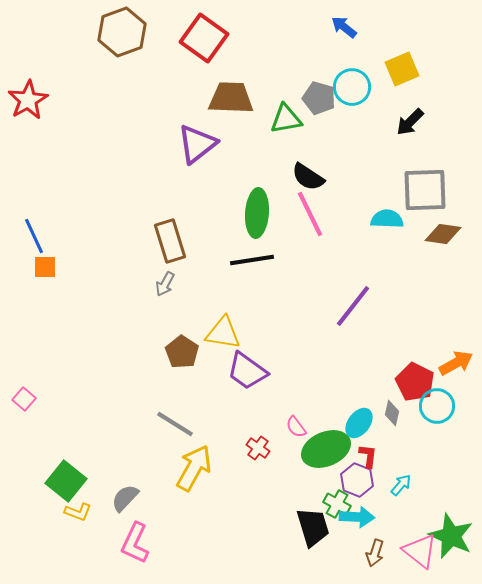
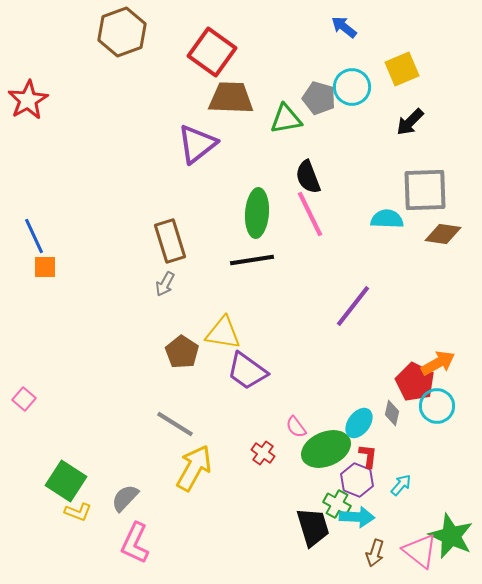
red square at (204, 38): moved 8 px right, 14 px down
black semicircle at (308, 177): rotated 36 degrees clockwise
orange arrow at (456, 363): moved 18 px left
red cross at (258, 448): moved 5 px right, 5 px down
green square at (66, 481): rotated 6 degrees counterclockwise
